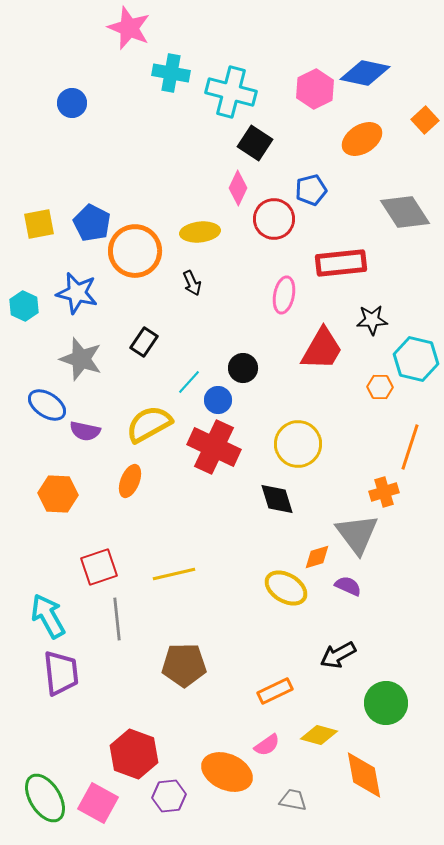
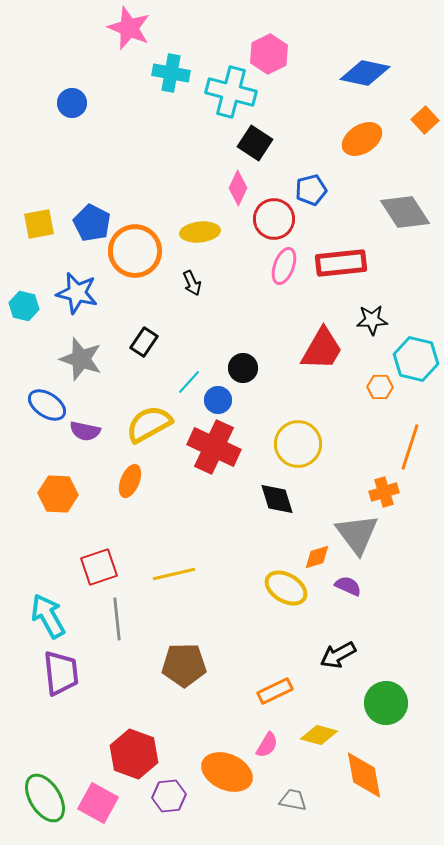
pink hexagon at (315, 89): moved 46 px left, 35 px up
pink ellipse at (284, 295): moved 29 px up; rotated 9 degrees clockwise
cyan hexagon at (24, 306): rotated 12 degrees counterclockwise
pink semicircle at (267, 745): rotated 24 degrees counterclockwise
